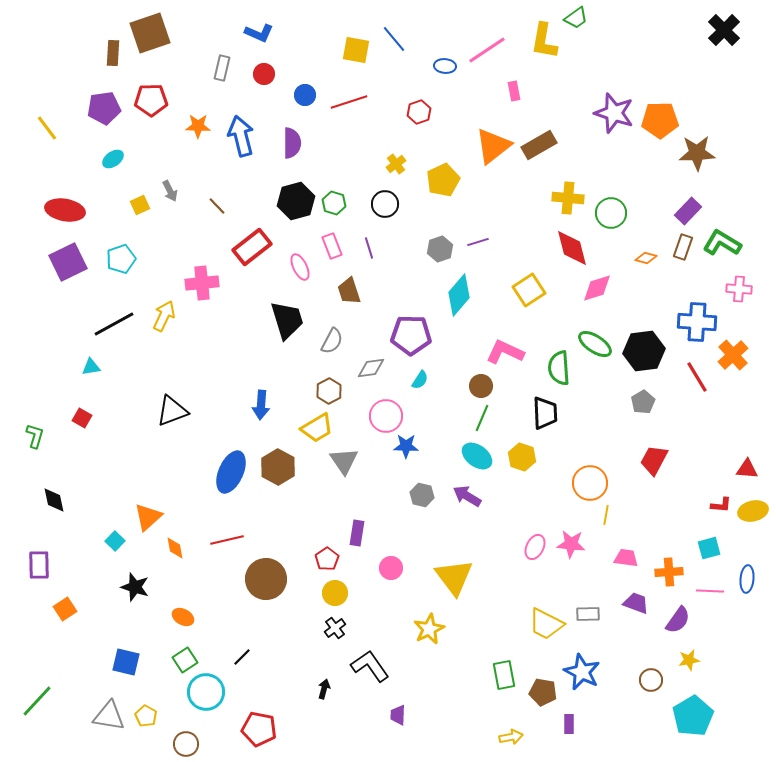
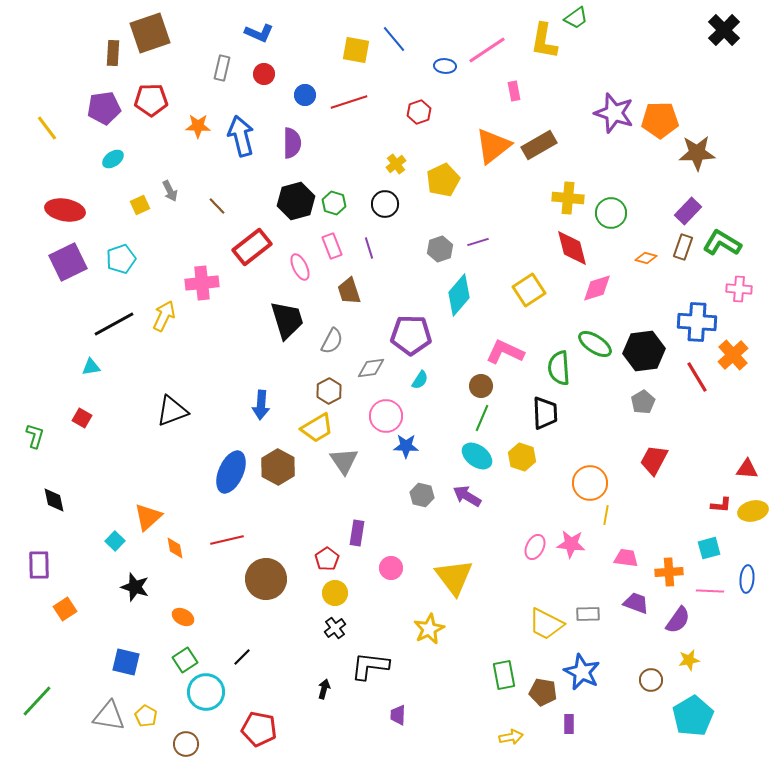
black L-shape at (370, 666): rotated 48 degrees counterclockwise
